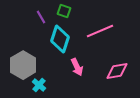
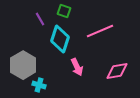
purple line: moved 1 px left, 2 px down
cyan cross: rotated 24 degrees counterclockwise
